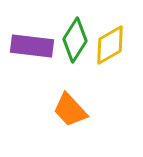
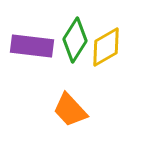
yellow diamond: moved 4 px left, 2 px down
